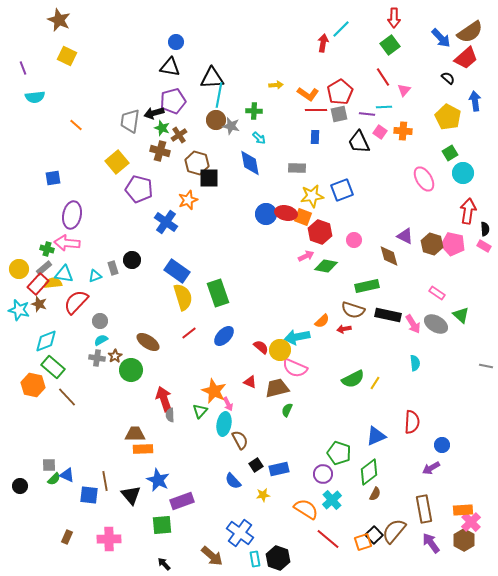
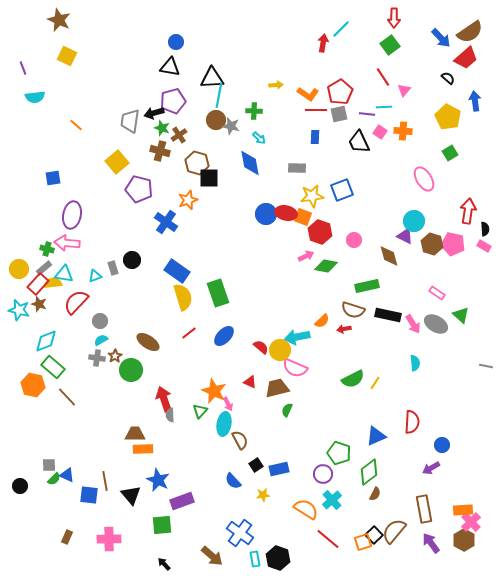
cyan circle at (463, 173): moved 49 px left, 48 px down
